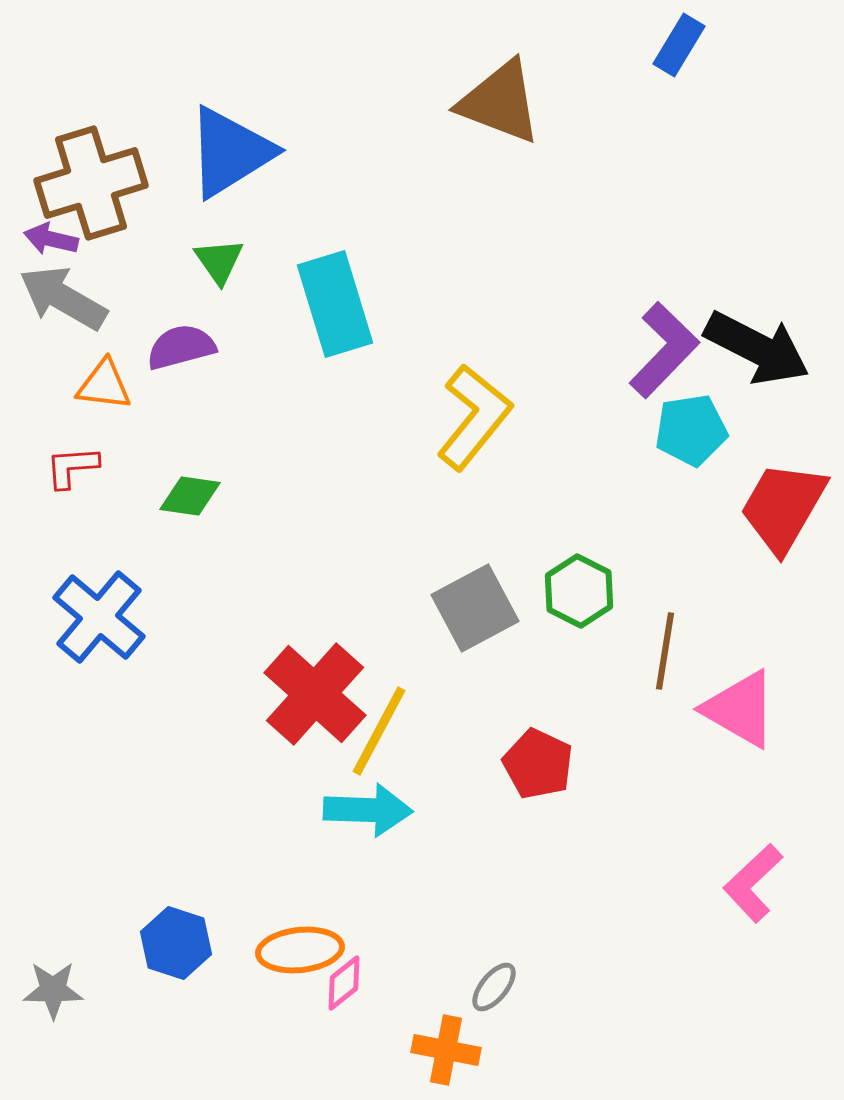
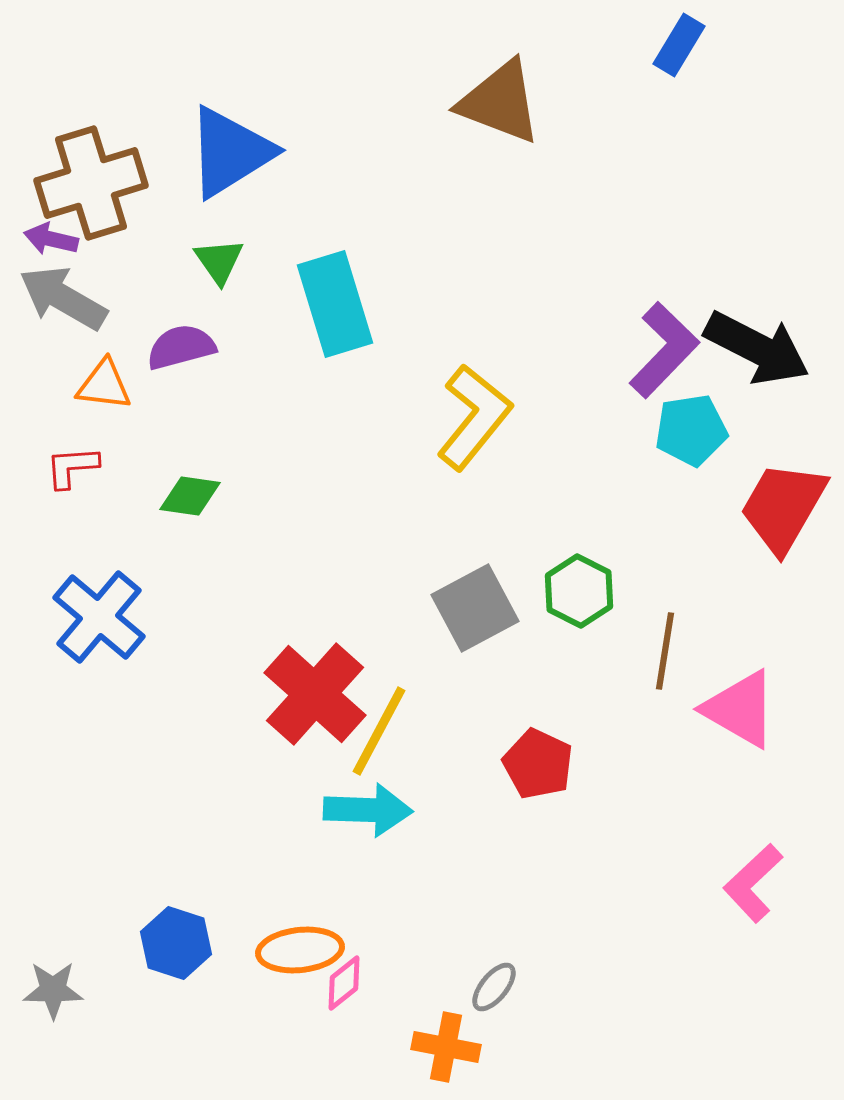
orange cross: moved 3 px up
